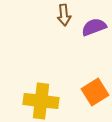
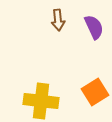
brown arrow: moved 6 px left, 5 px down
purple semicircle: rotated 85 degrees clockwise
